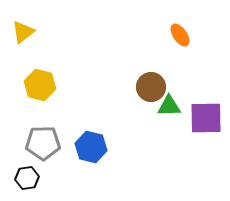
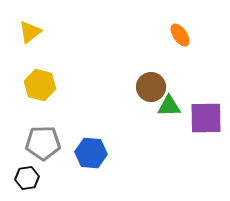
yellow triangle: moved 7 px right
blue hexagon: moved 6 px down; rotated 8 degrees counterclockwise
